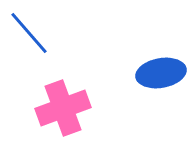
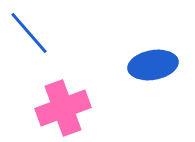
blue ellipse: moved 8 px left, 8 px up
